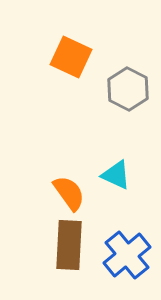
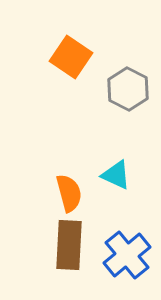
orange square: rotated 9 degrees clockwise
orange semicircle: rotated 21 degrees clockwise
